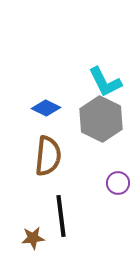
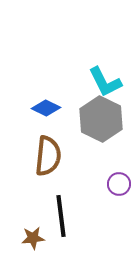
purple circle: moved 1 px right, 1 px down
